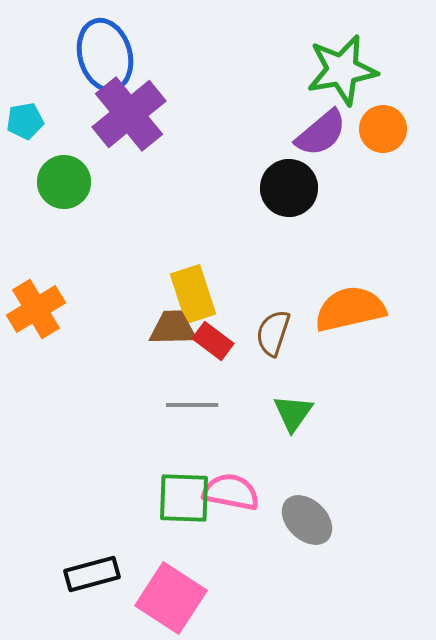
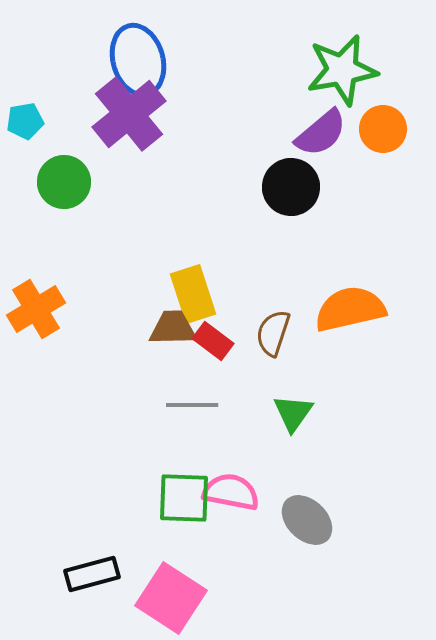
blue ellipse: moved 33 px right, 5 px down
black circle: moved 2 px right, 1 px up
